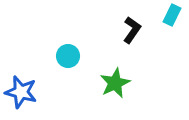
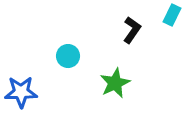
blue star: rotated 16 degrees counterclockwise
